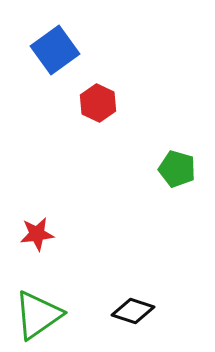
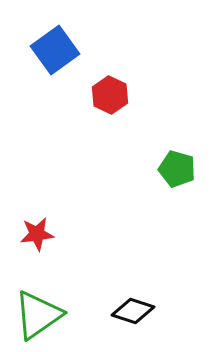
red hexagon: moved 12 px right, 8 px up
